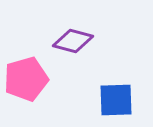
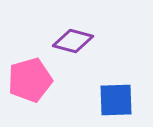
pink pentagon: moved 4 px right, 1 px down
